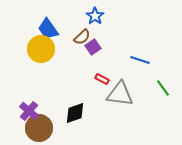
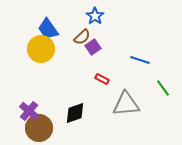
gray triangle: moved 6 px right, 10 px down; rotated 12 degrees counterclockwise
